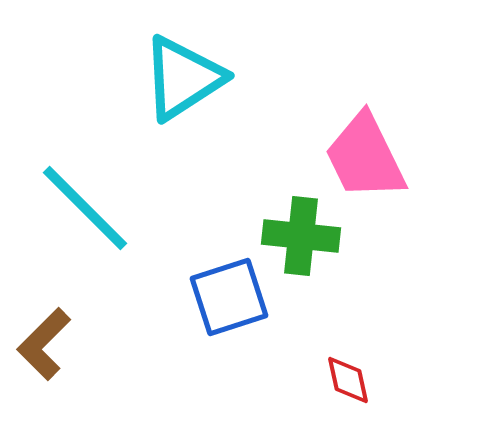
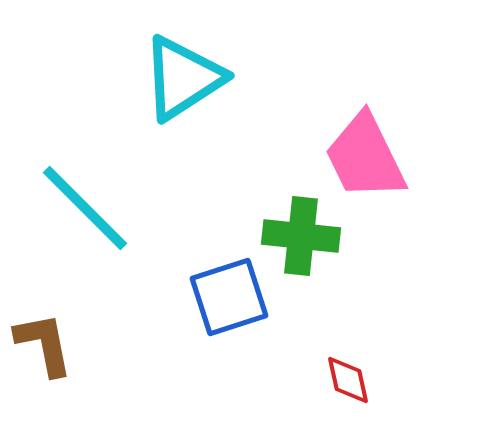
brown L-shape: rotated 124 degrees clockwise
